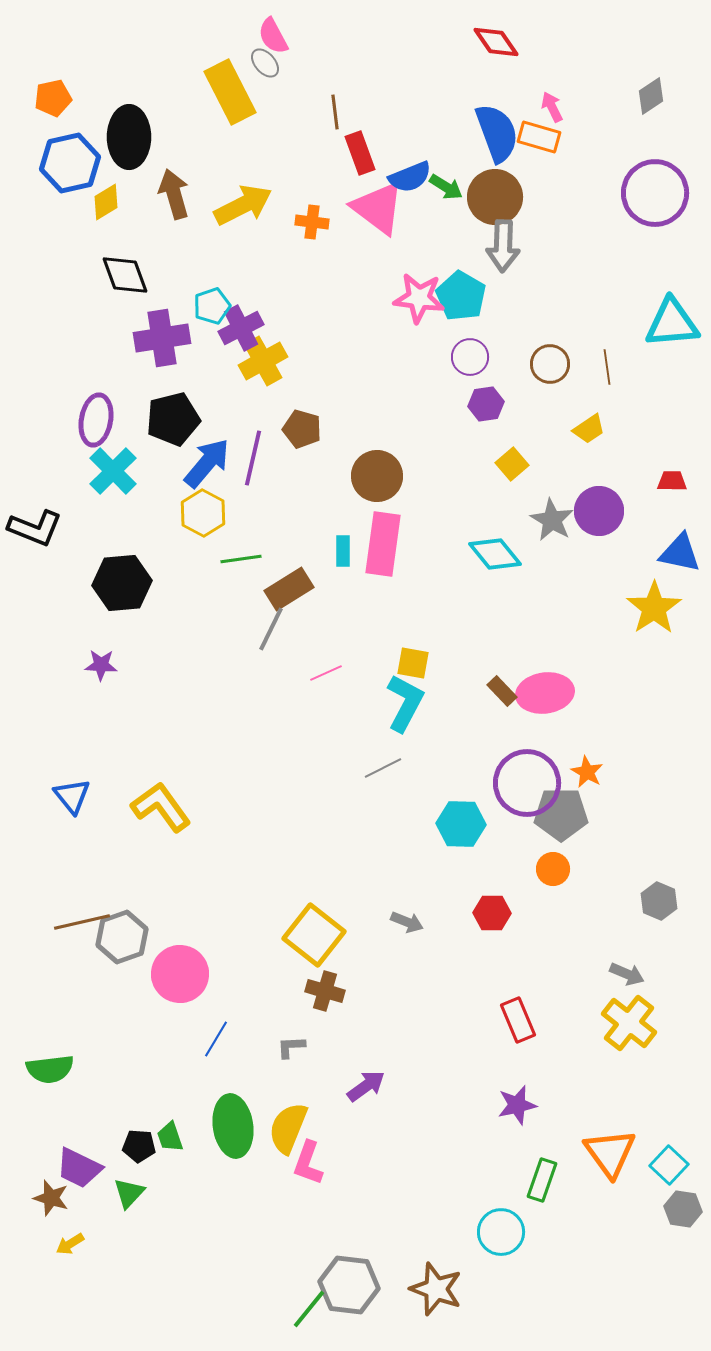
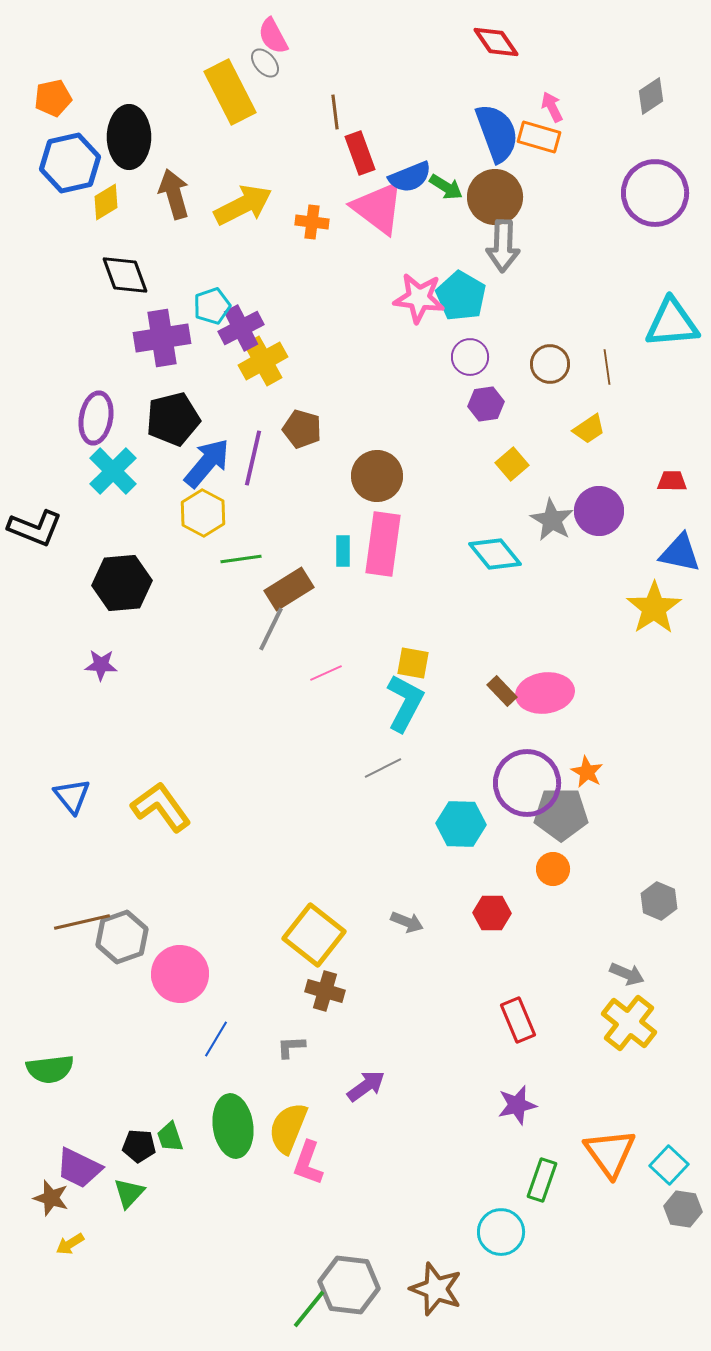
purple ellipse at (96, 420): moved 2 px up
